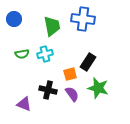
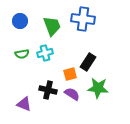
blue circle: moved 6 px right, 2 px down
green trapezoid: rotated 10 degrees counterclockwise
cyan cross: moved 1 px up
green star: rotated 10 degrees counterclockwise
purple semicircle: rotated 21 degrees counterclockwise
